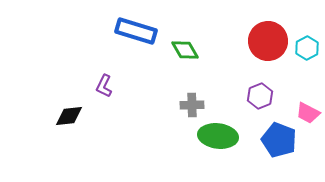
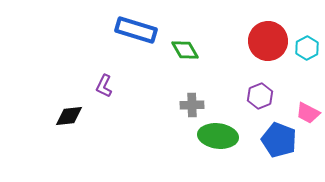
blue rectangle: moved 1 px up
